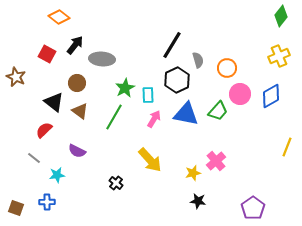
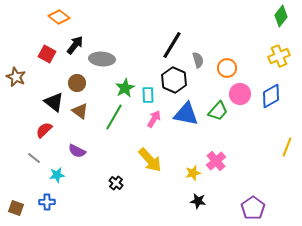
black hexagon: moved 3 px left; rotated 10 degrees counterclockwise
